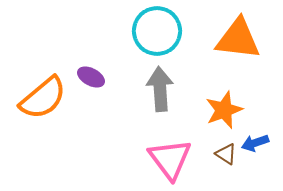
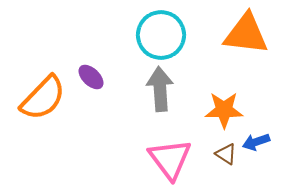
cyan circle: moved 4 px right, 4 px down
orange triangle: moved 8 px right, 5 px up
purple ellipse: rotated 16 degrees clockwise
orange semicircle: rotated 6 degrees counterclockwise
orange star: rotated 21 degrees clockwise
blue arrow: moved 1 px right, 1 px up
